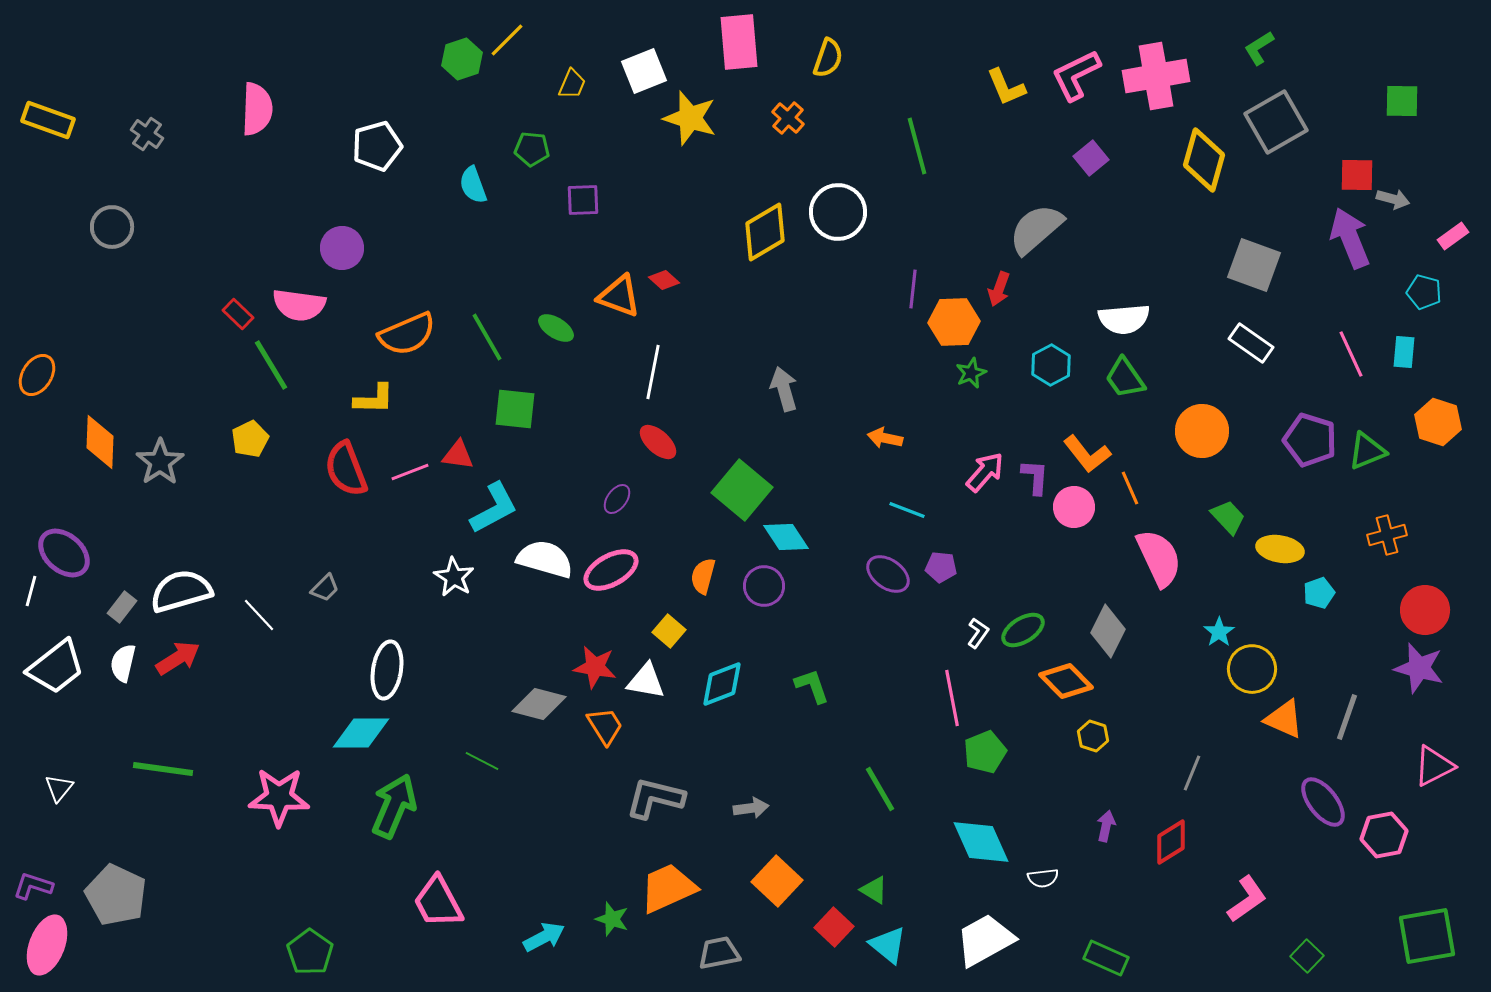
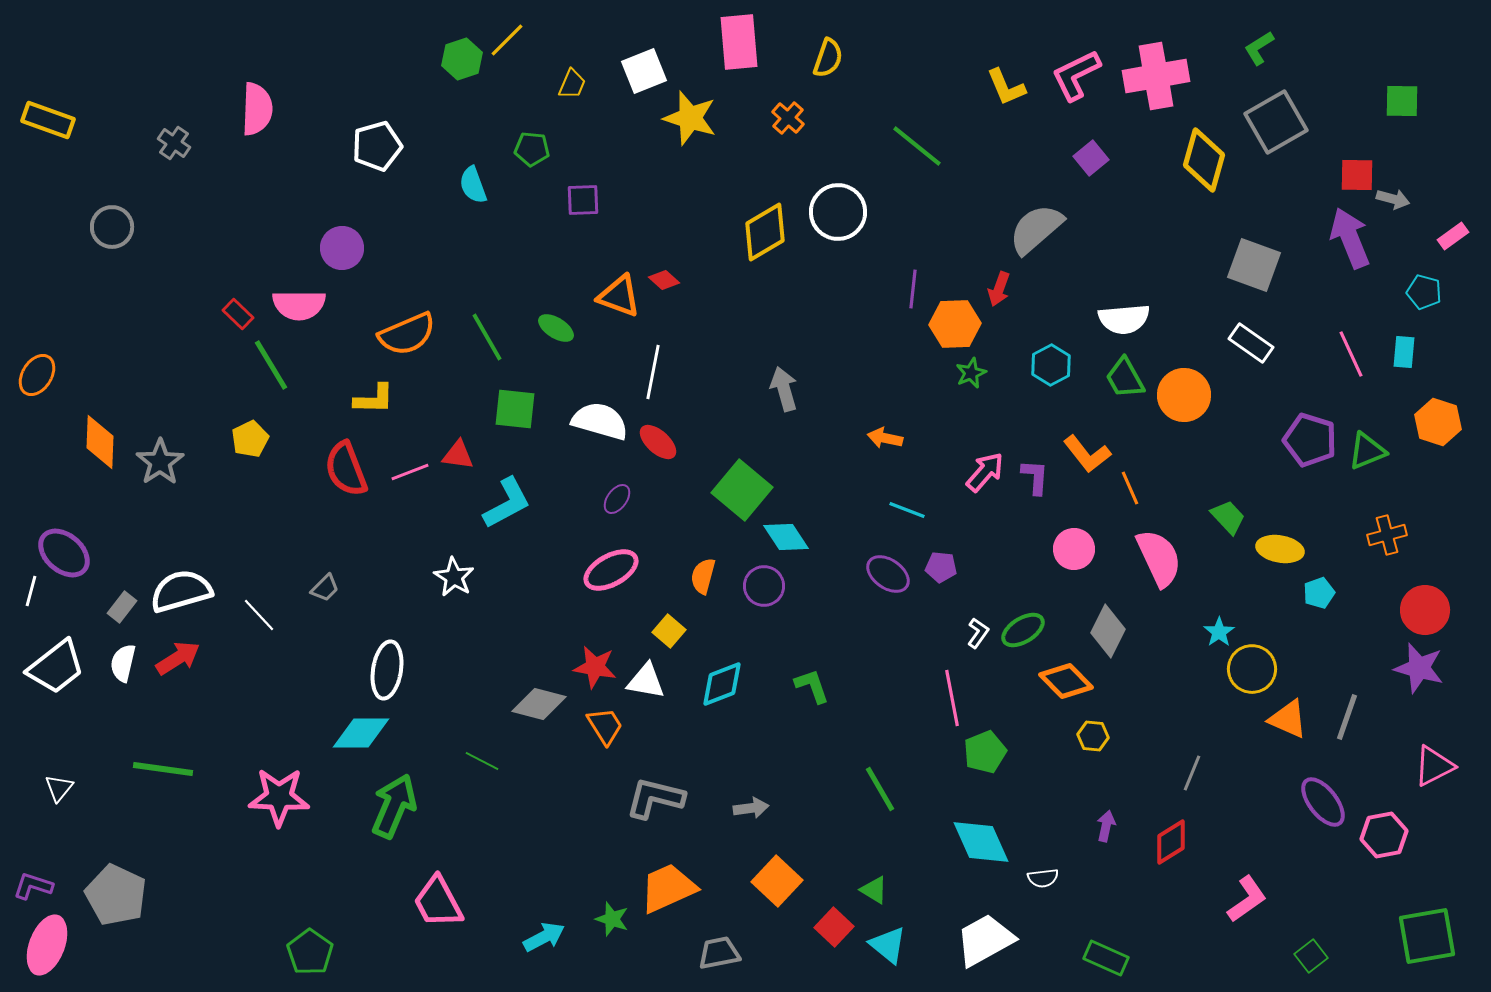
gray cross at (147, 134): moved 27 px right, 9 px down
green line at (917, 146): rotated 36 degrees counterclockwise
pink semicircle at (299, 305): rotated 8 degrees counterclockwise
orange hexagon at (954, 322): moved 1 px right, 2 px down
green trapezoid at (1125, 378): rotated 6 degrees clockwise
orange circle at (1202, 431): moved 18 px left, 36 px up
pink circle at (1074, 507): moved 42 px down
cyan L-shape at (494, 508): moved 13 px right, 5 px up
white semicircle at (545, 559): moved 55 px right, 138 px up
orange triangle at (1284, 719): moved 4 px right
yellow hexagon at (1093, 736): rotated 12 degrees counterclockwise
green square at (1307, 956): moved 4 px right; rotated 8 degrees clockwise
